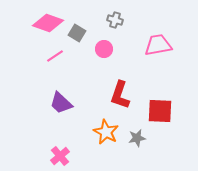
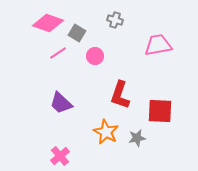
pink circle: moved 9 px left, 7 px down
pink line: moved 3 px right, 3 px up
